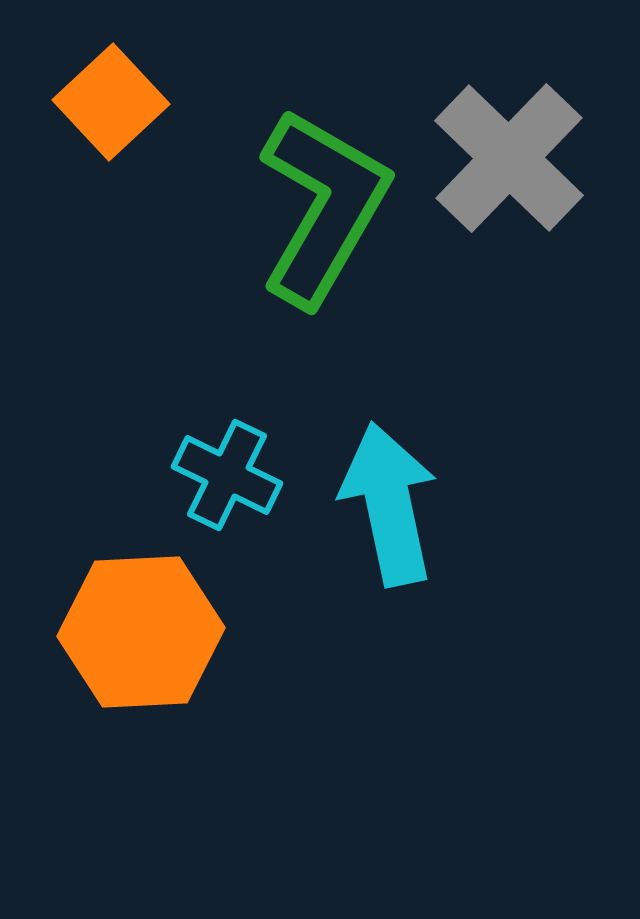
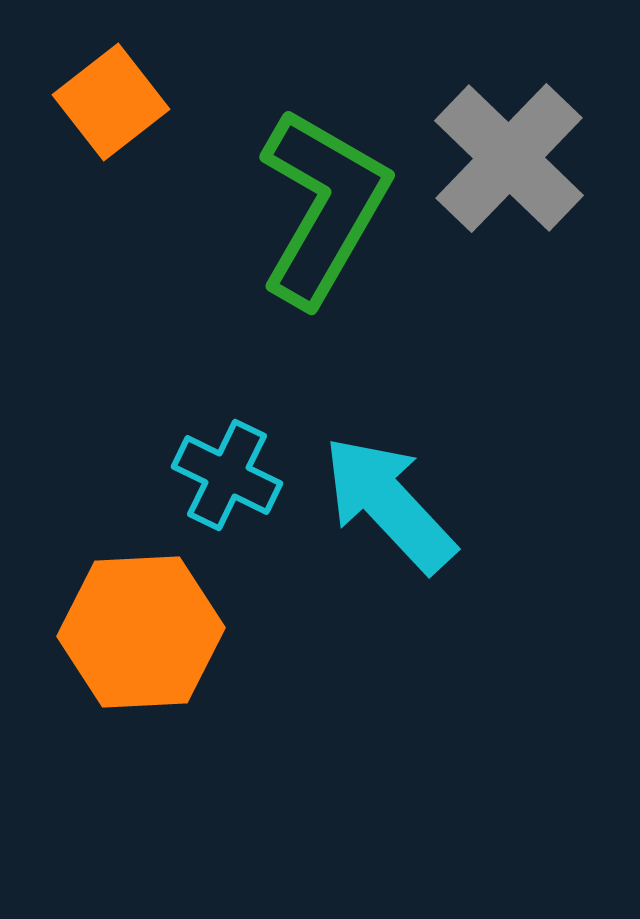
orange square: rotated 5 degrees clockwise
cyan arrow: rotated 31 degrees counterclockwise
